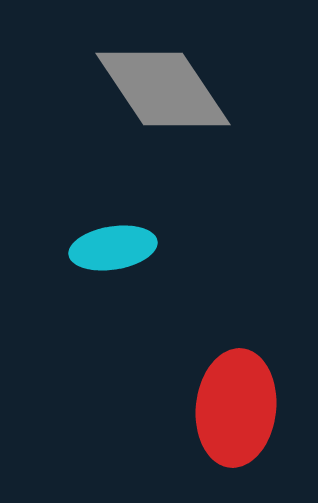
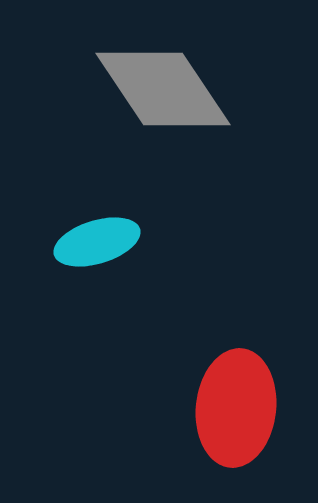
cyan ellipse: moved 16 px left, 6 px up; rotated 8 degrees counterclockwise
